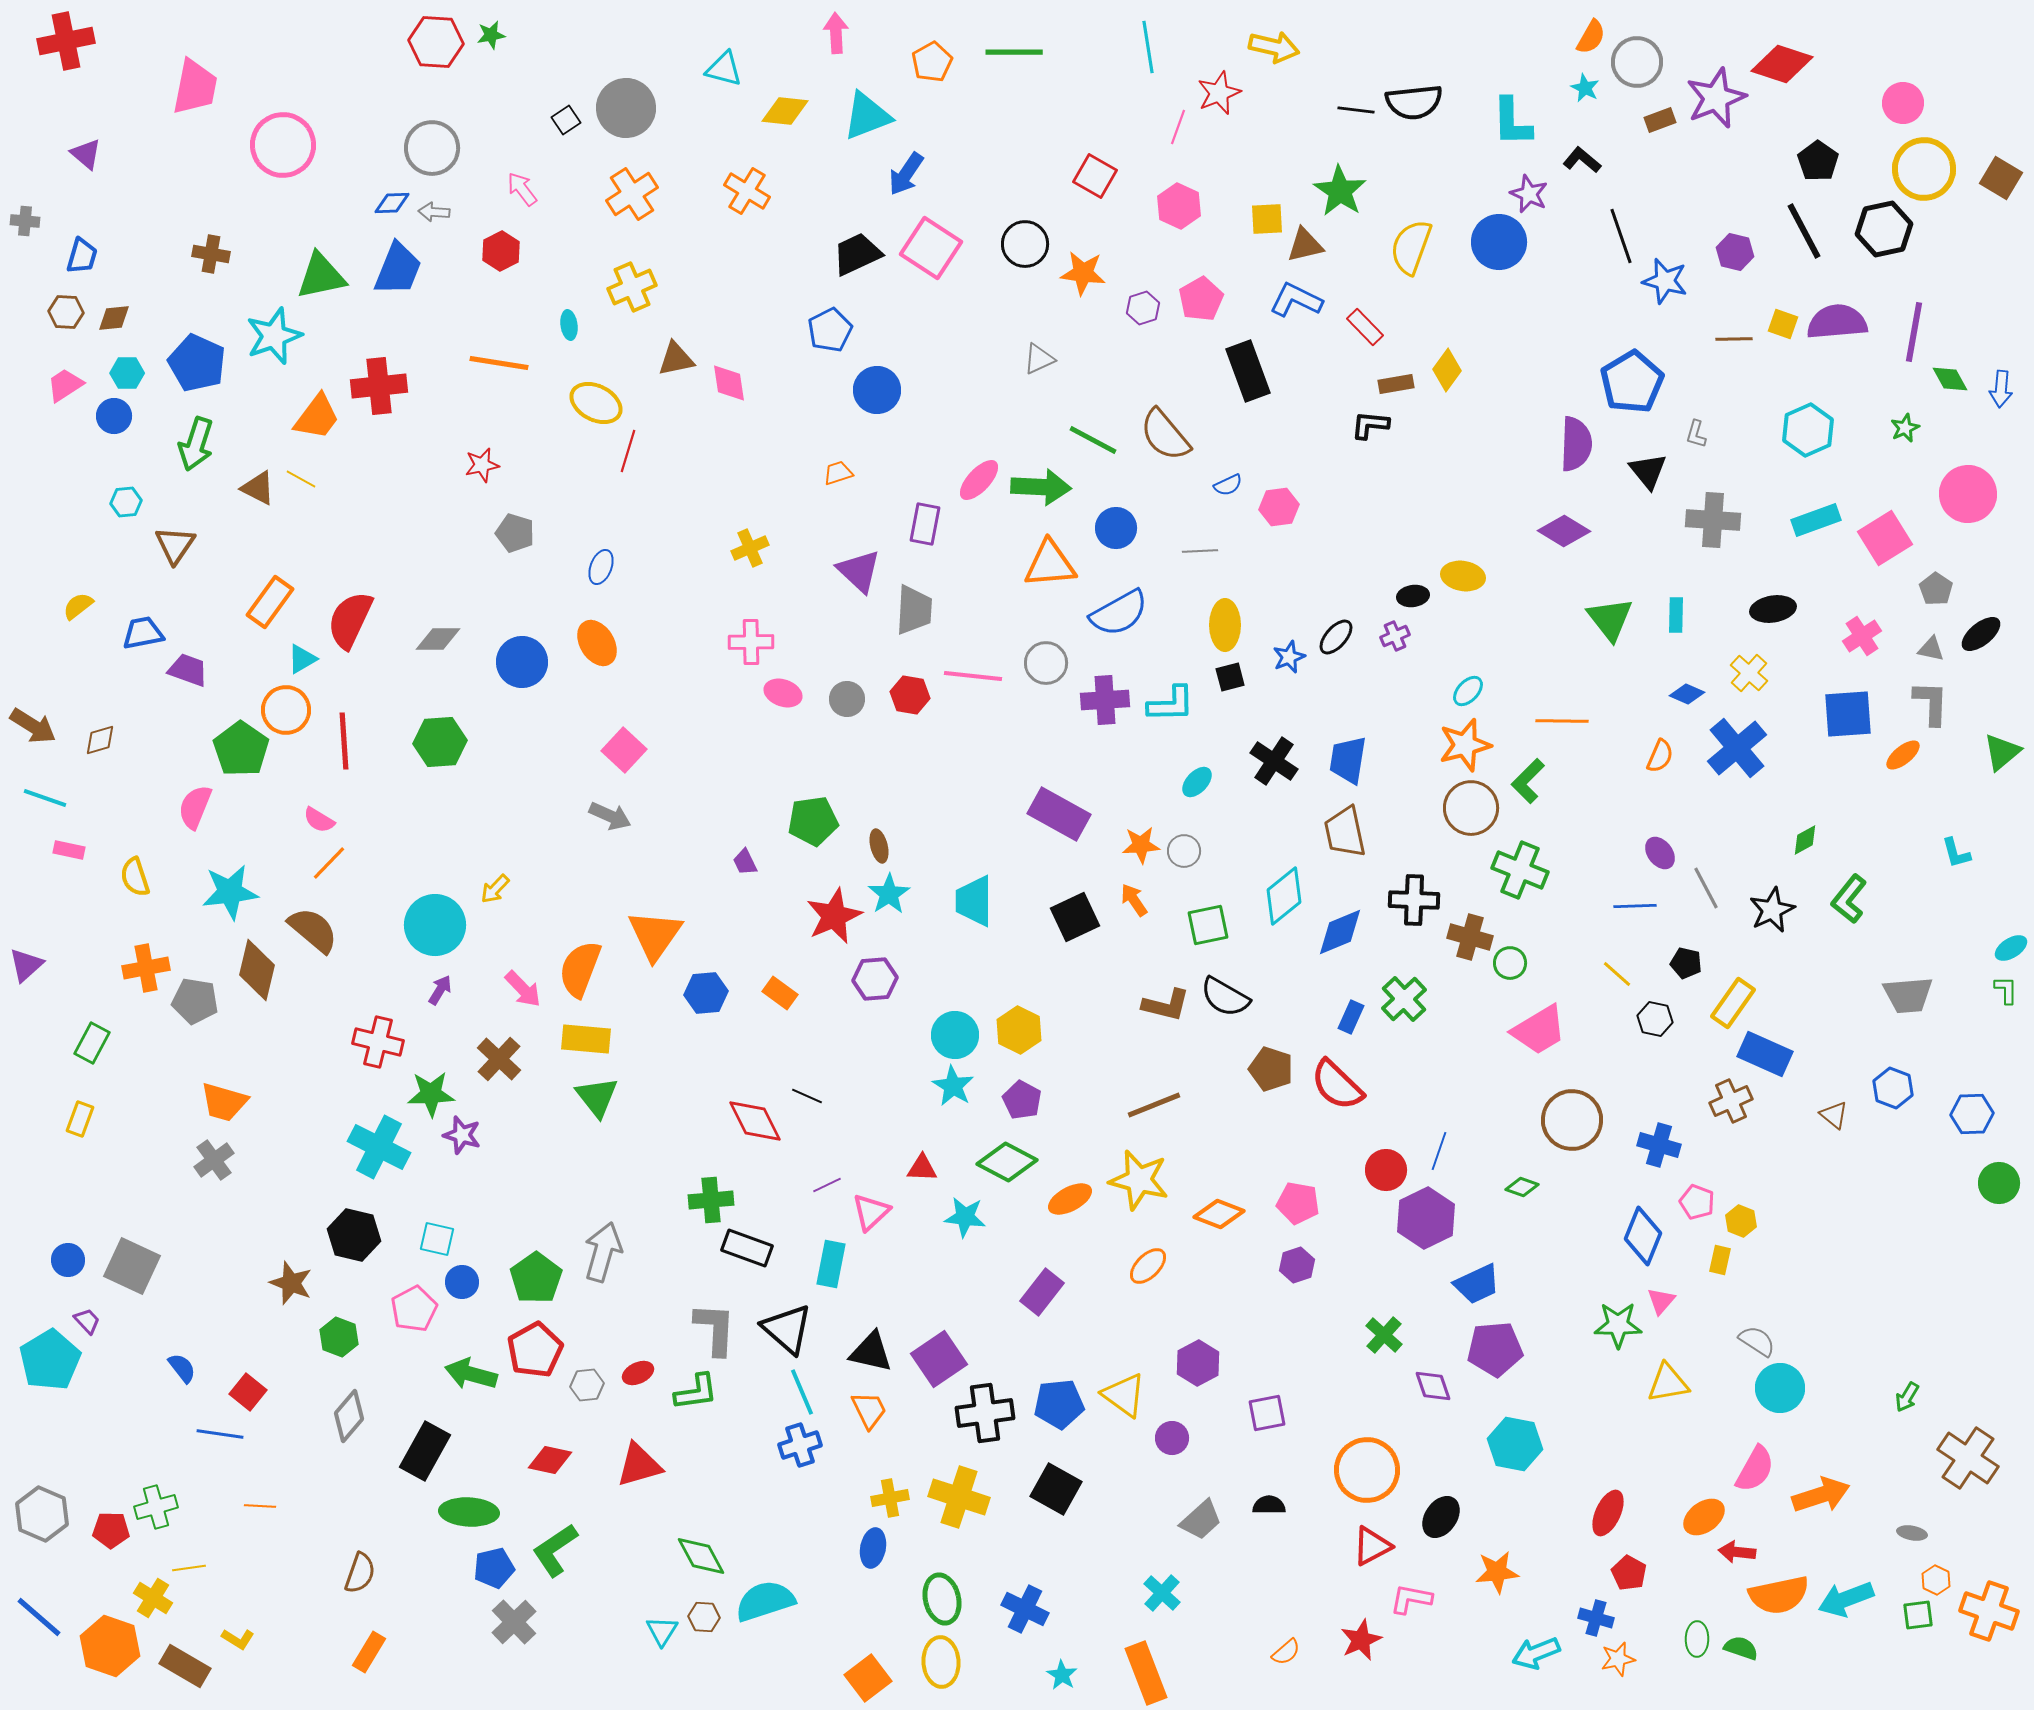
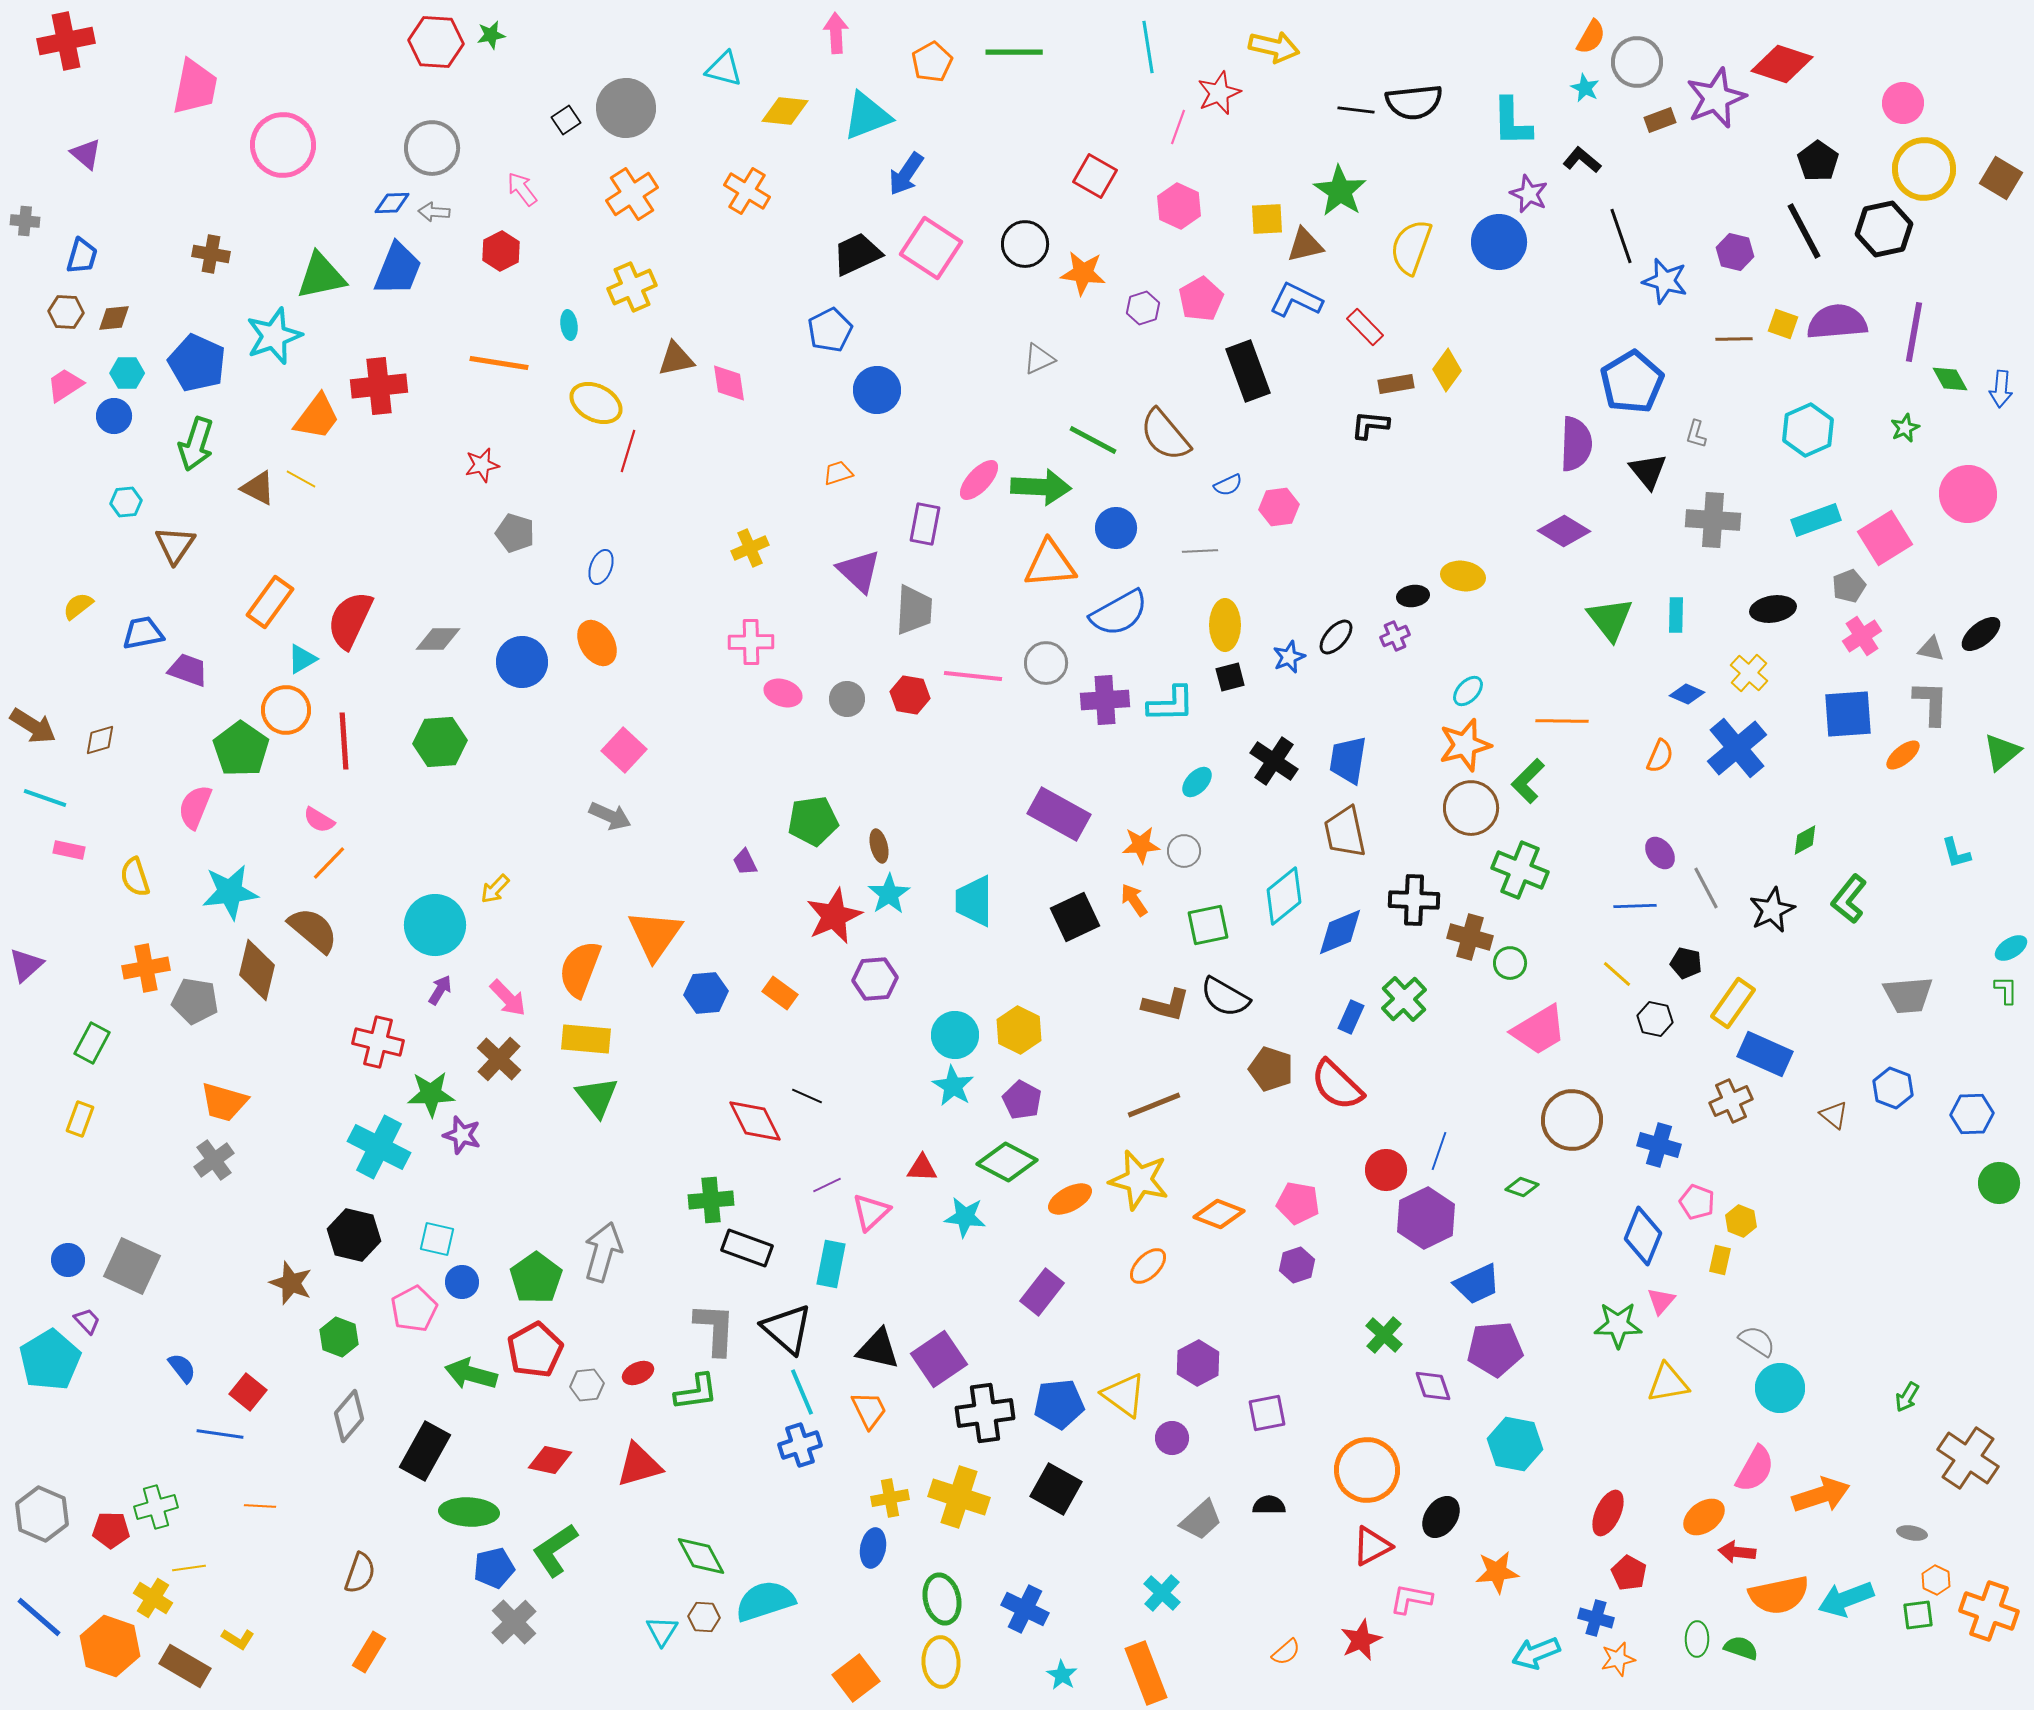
gray pentagon at (1936, 589): moved 87 px left, 3 px up; rotated 16 degrees clockwise
pink arrow at (523, 989): moved 15 px left, 9 px down
black triangle at (871, 1352): moved 7 px right, 3 px up
orange square at (868, 1678): moved 12 px left
